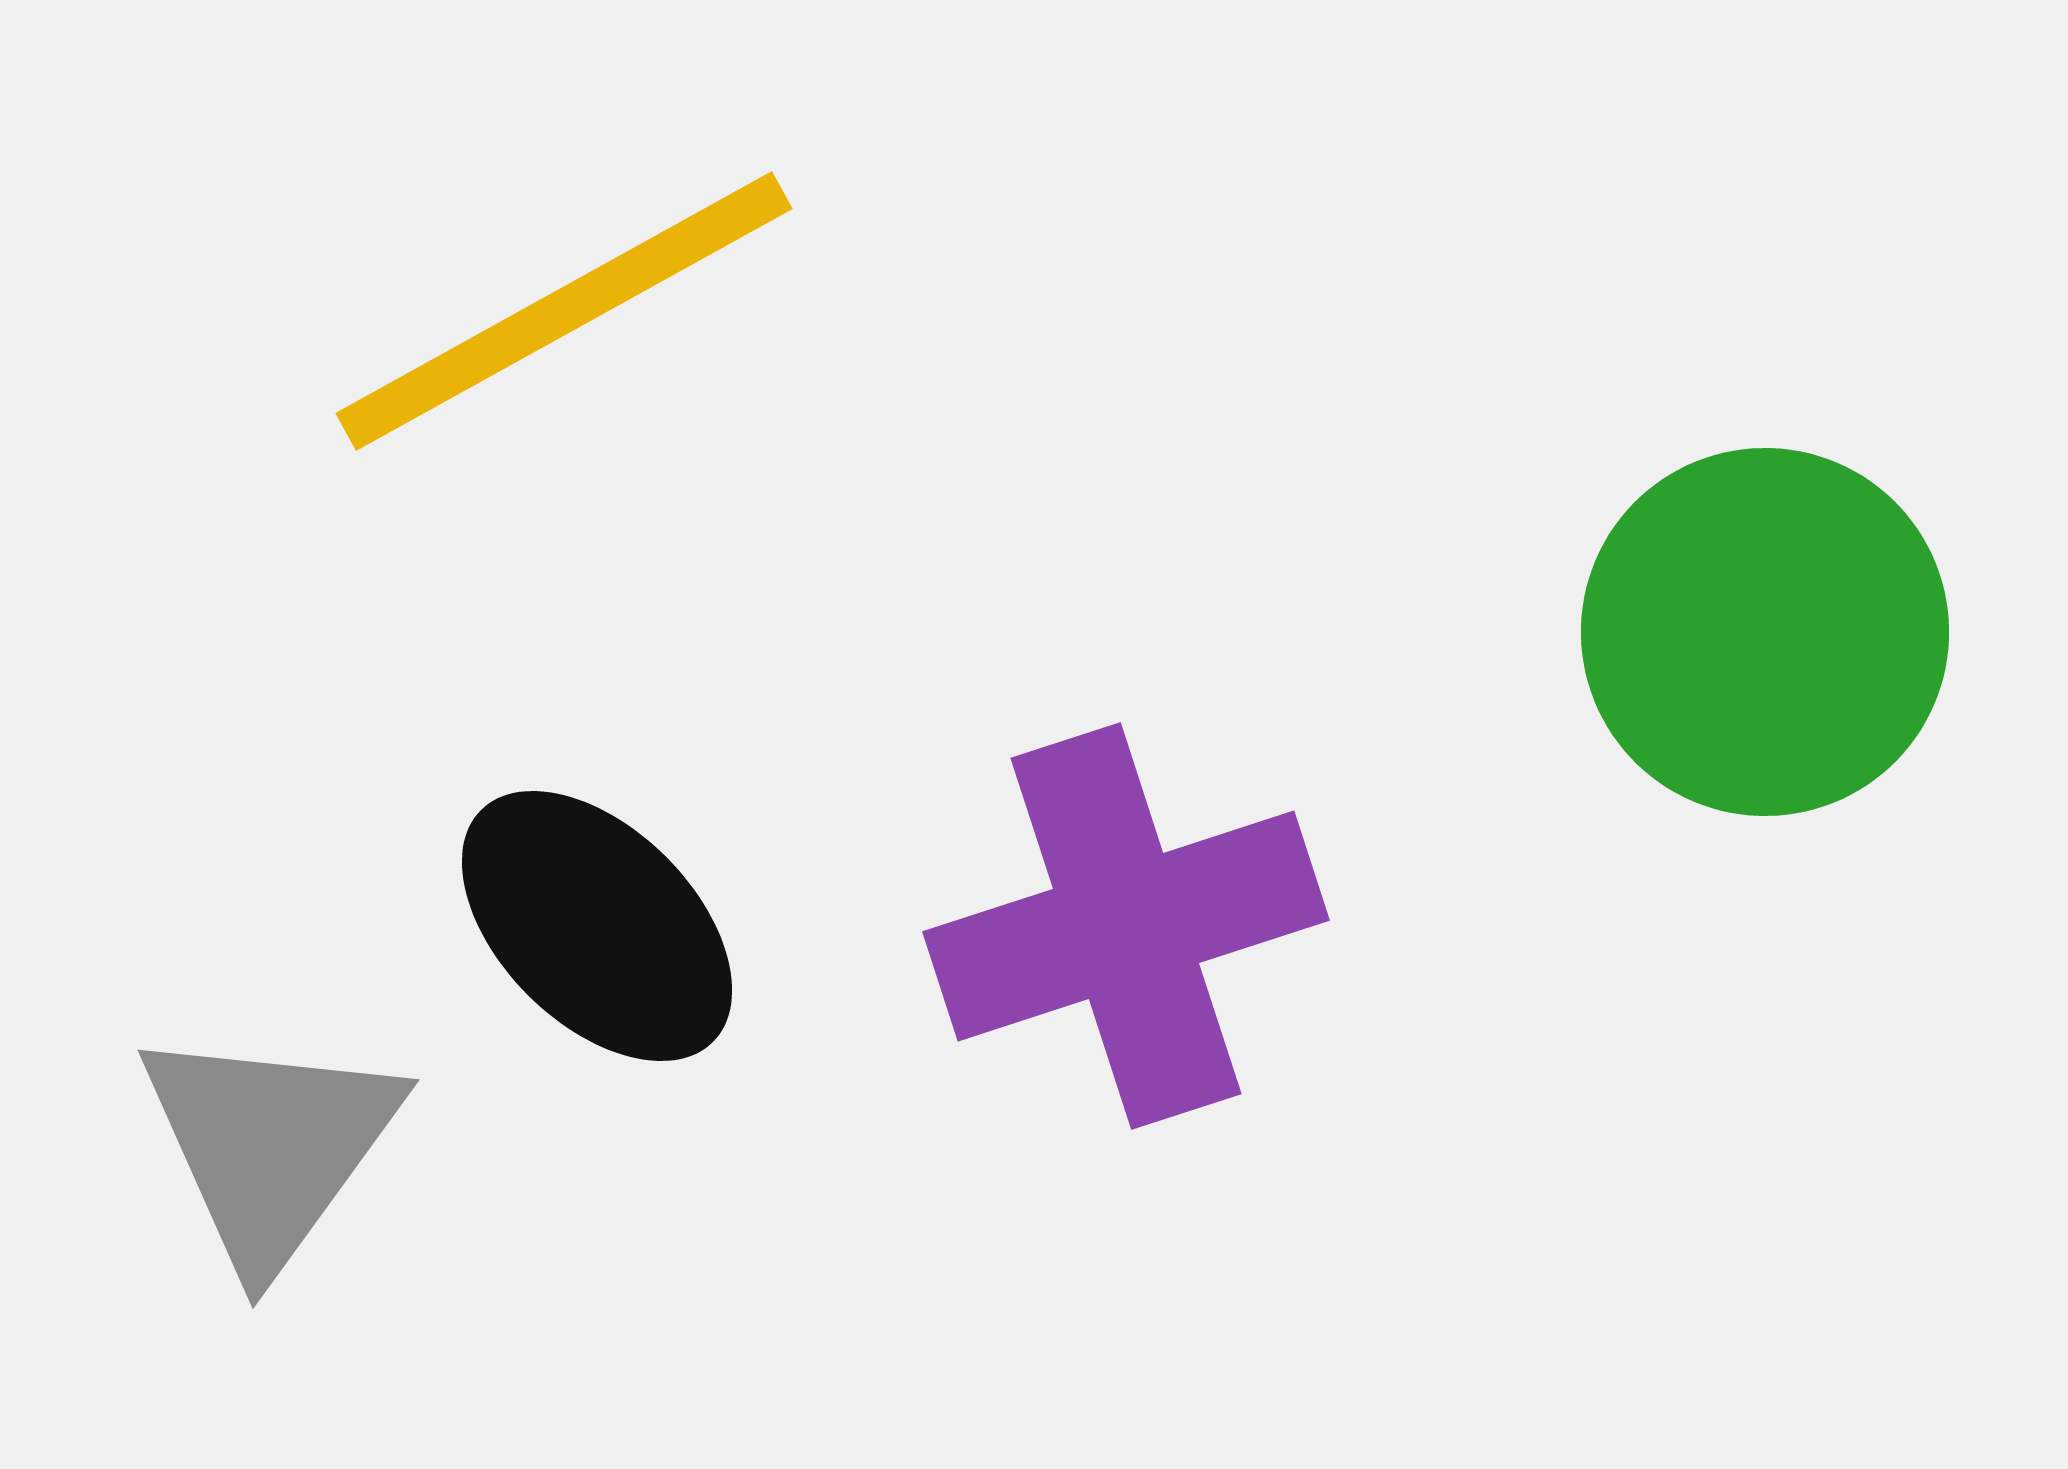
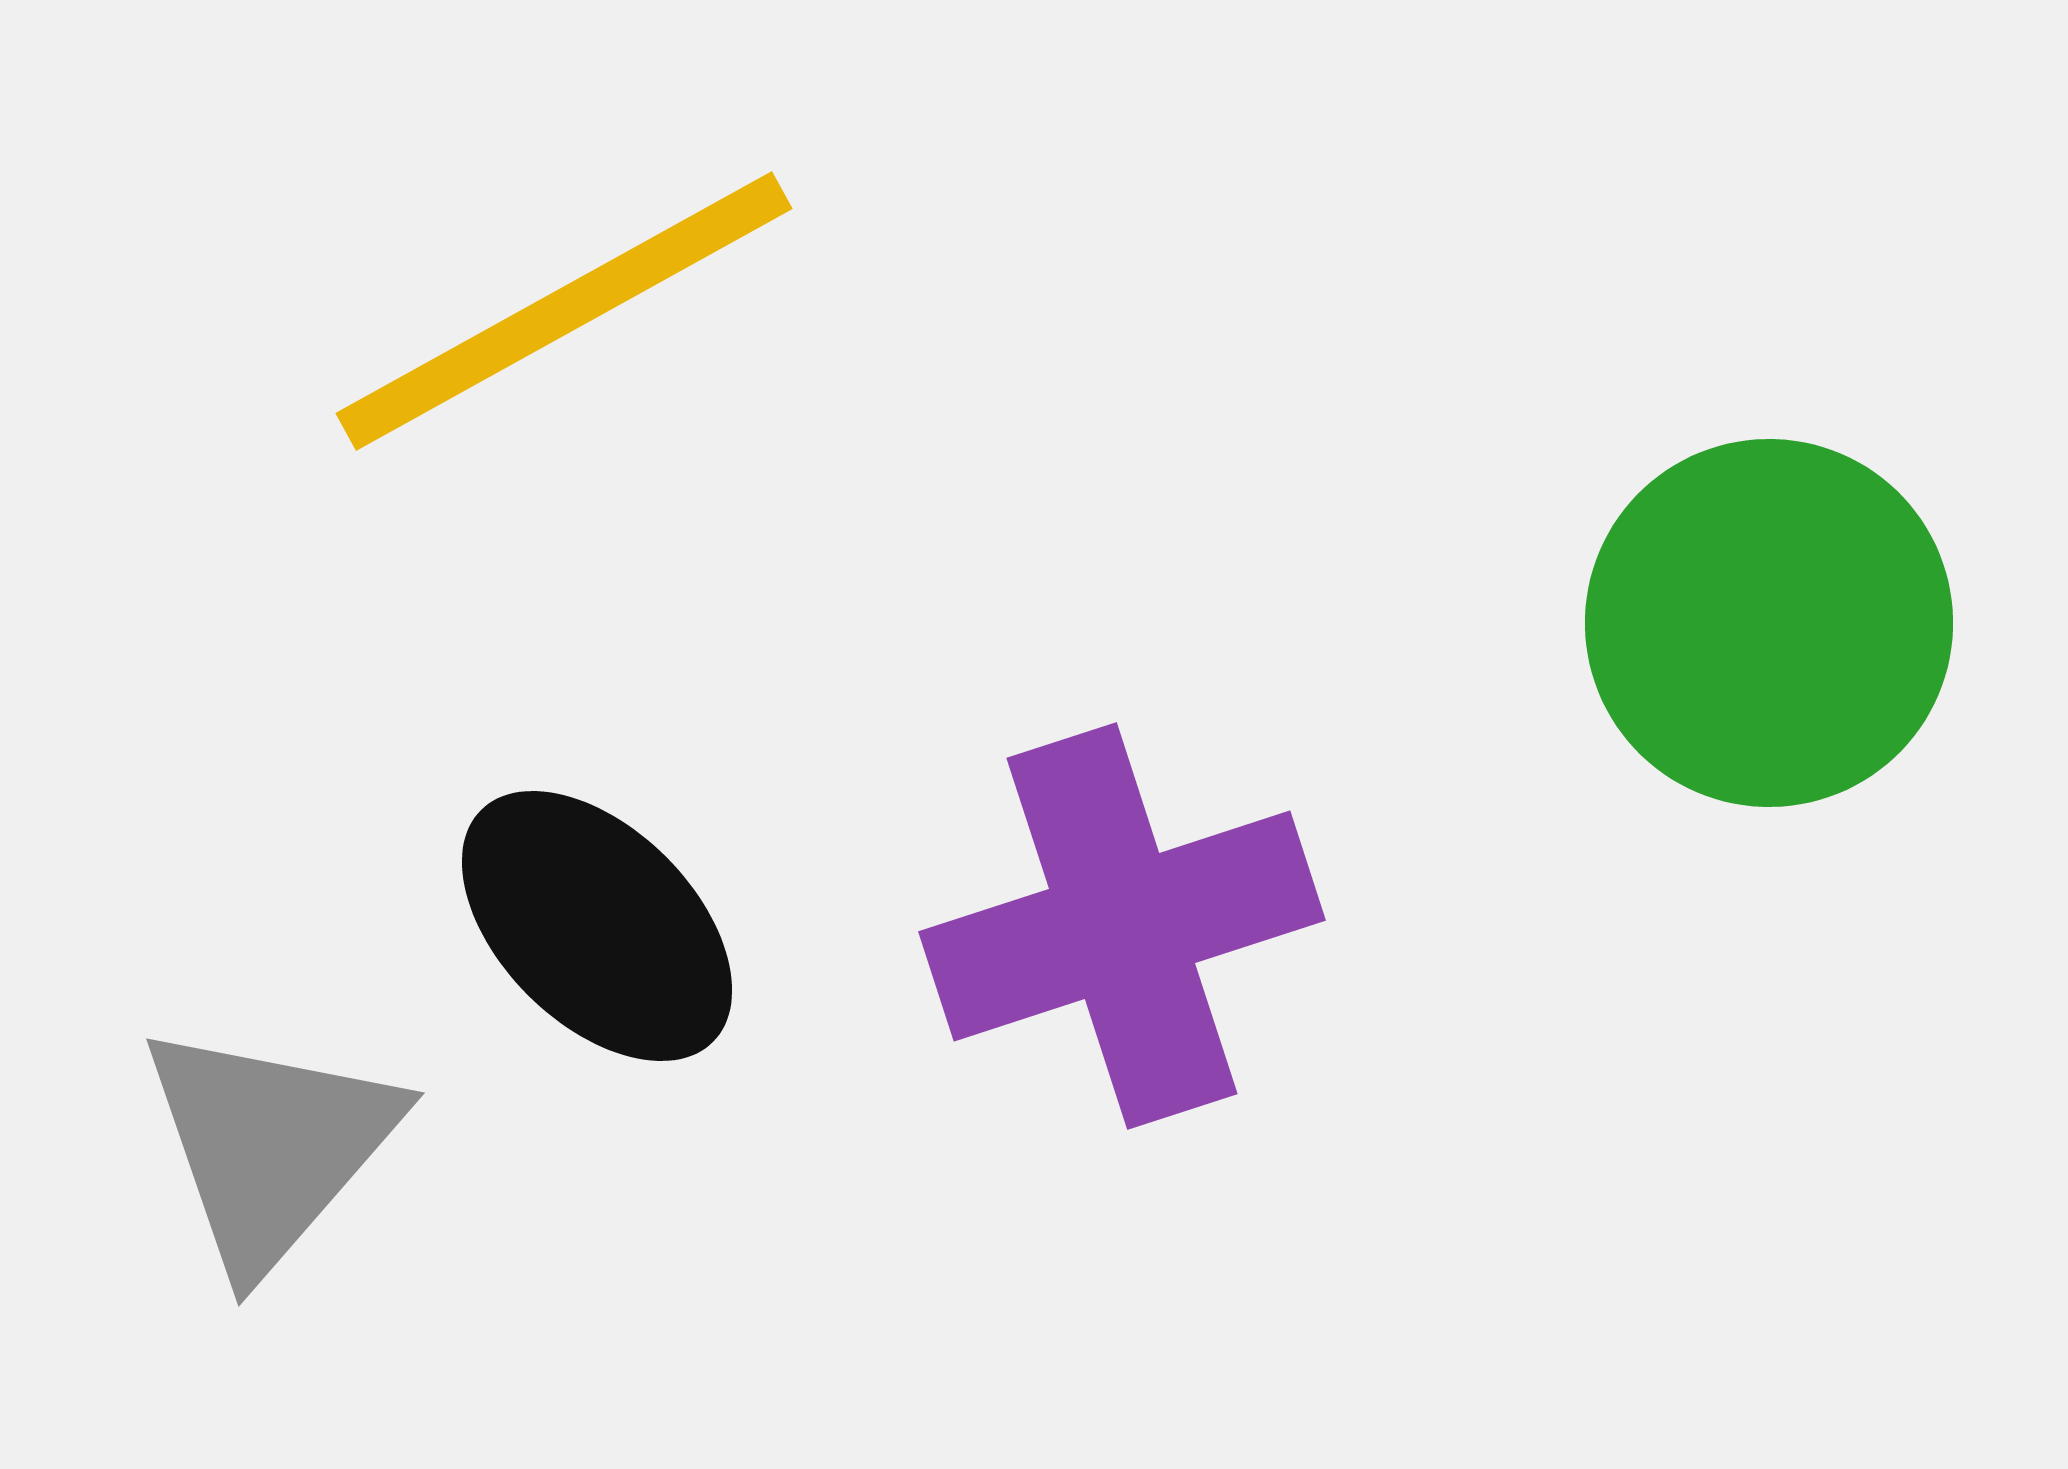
green circle: moved 4 px right, 9 px up
purple cross: moved 4 px left
gray triangle: rotated 5 degrees clockwise
